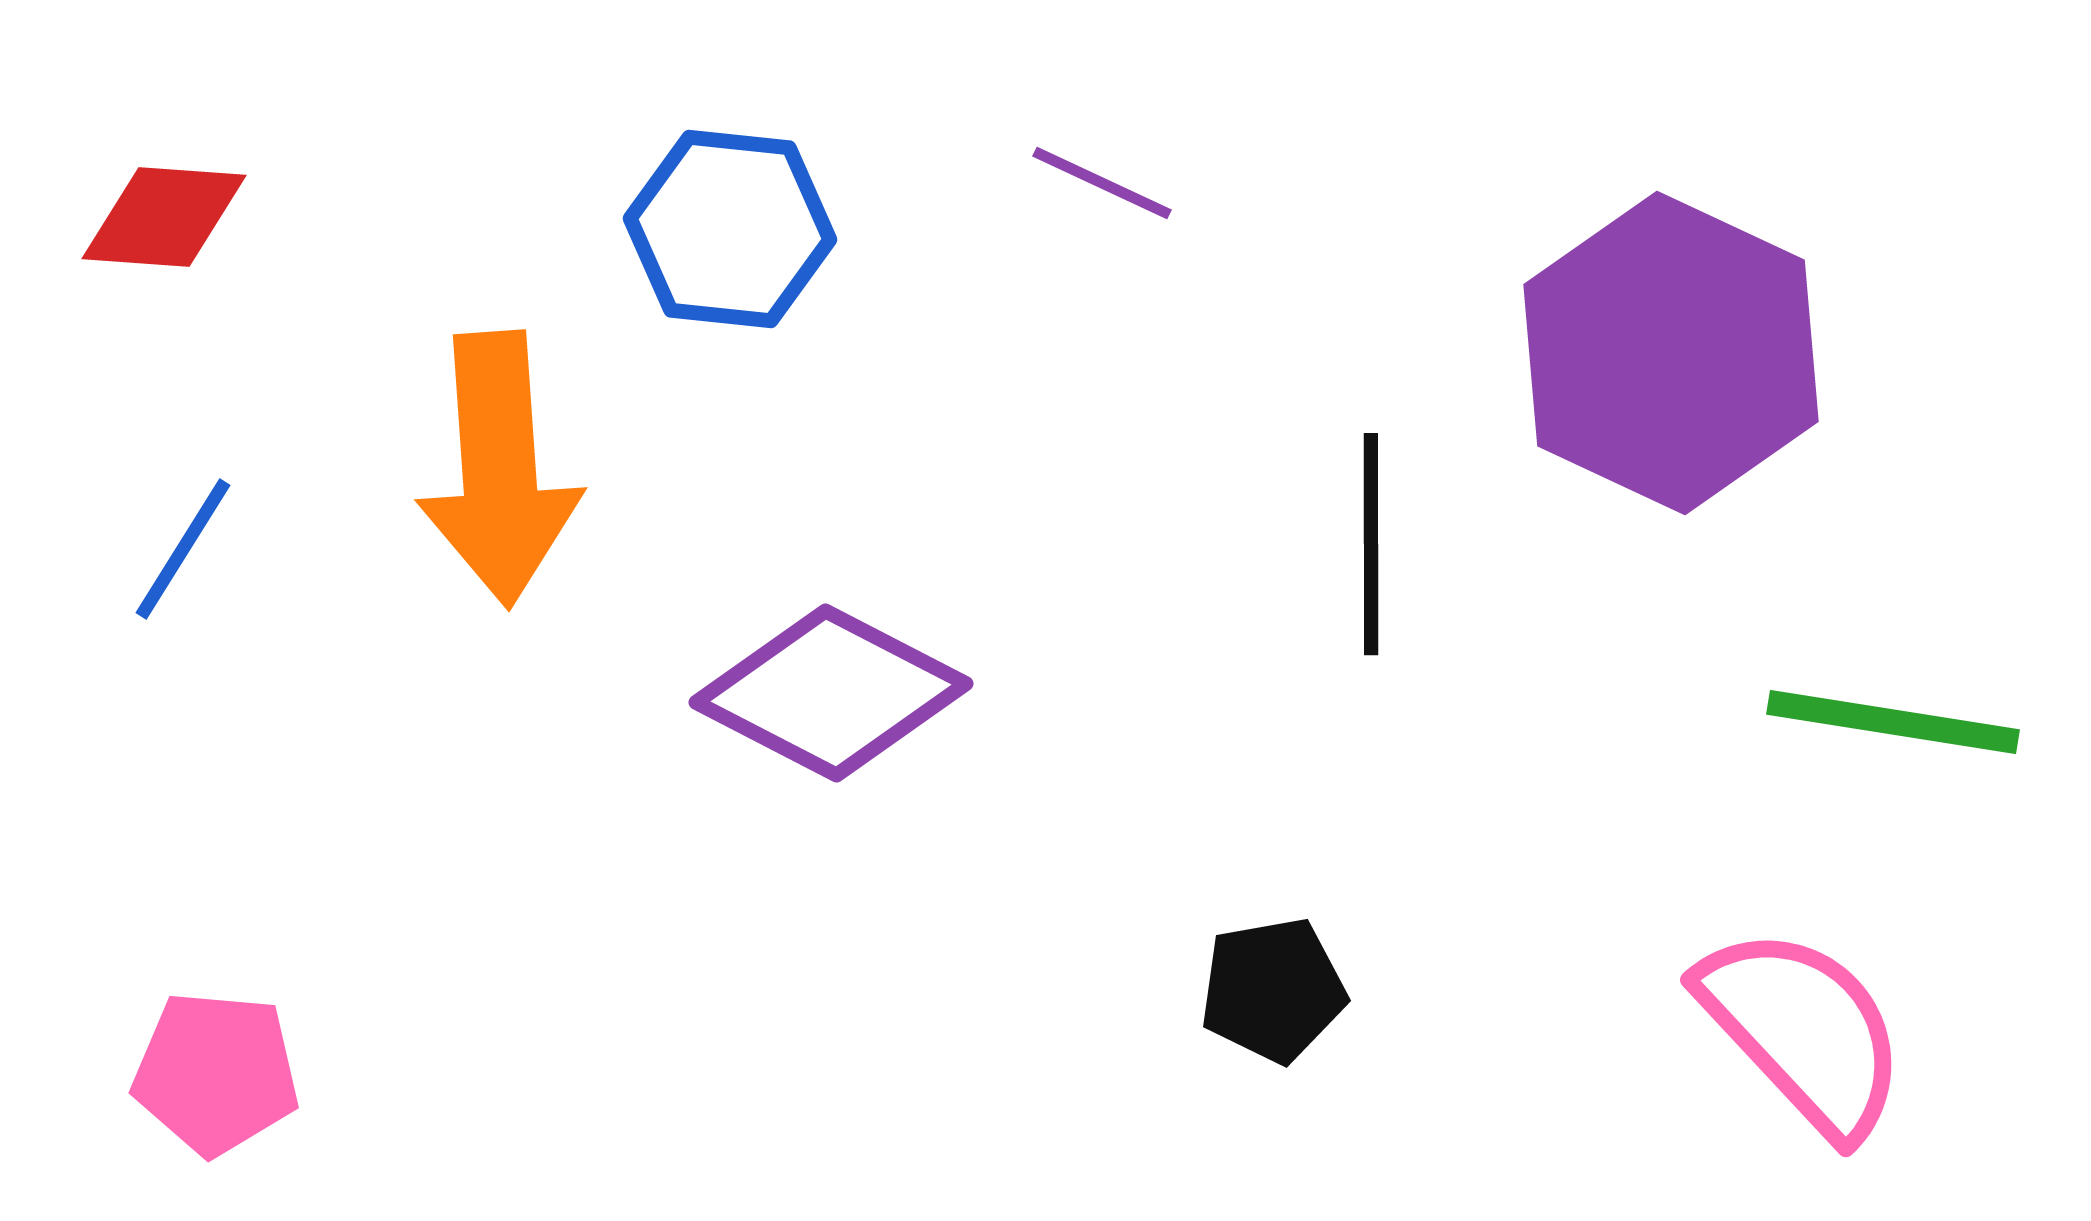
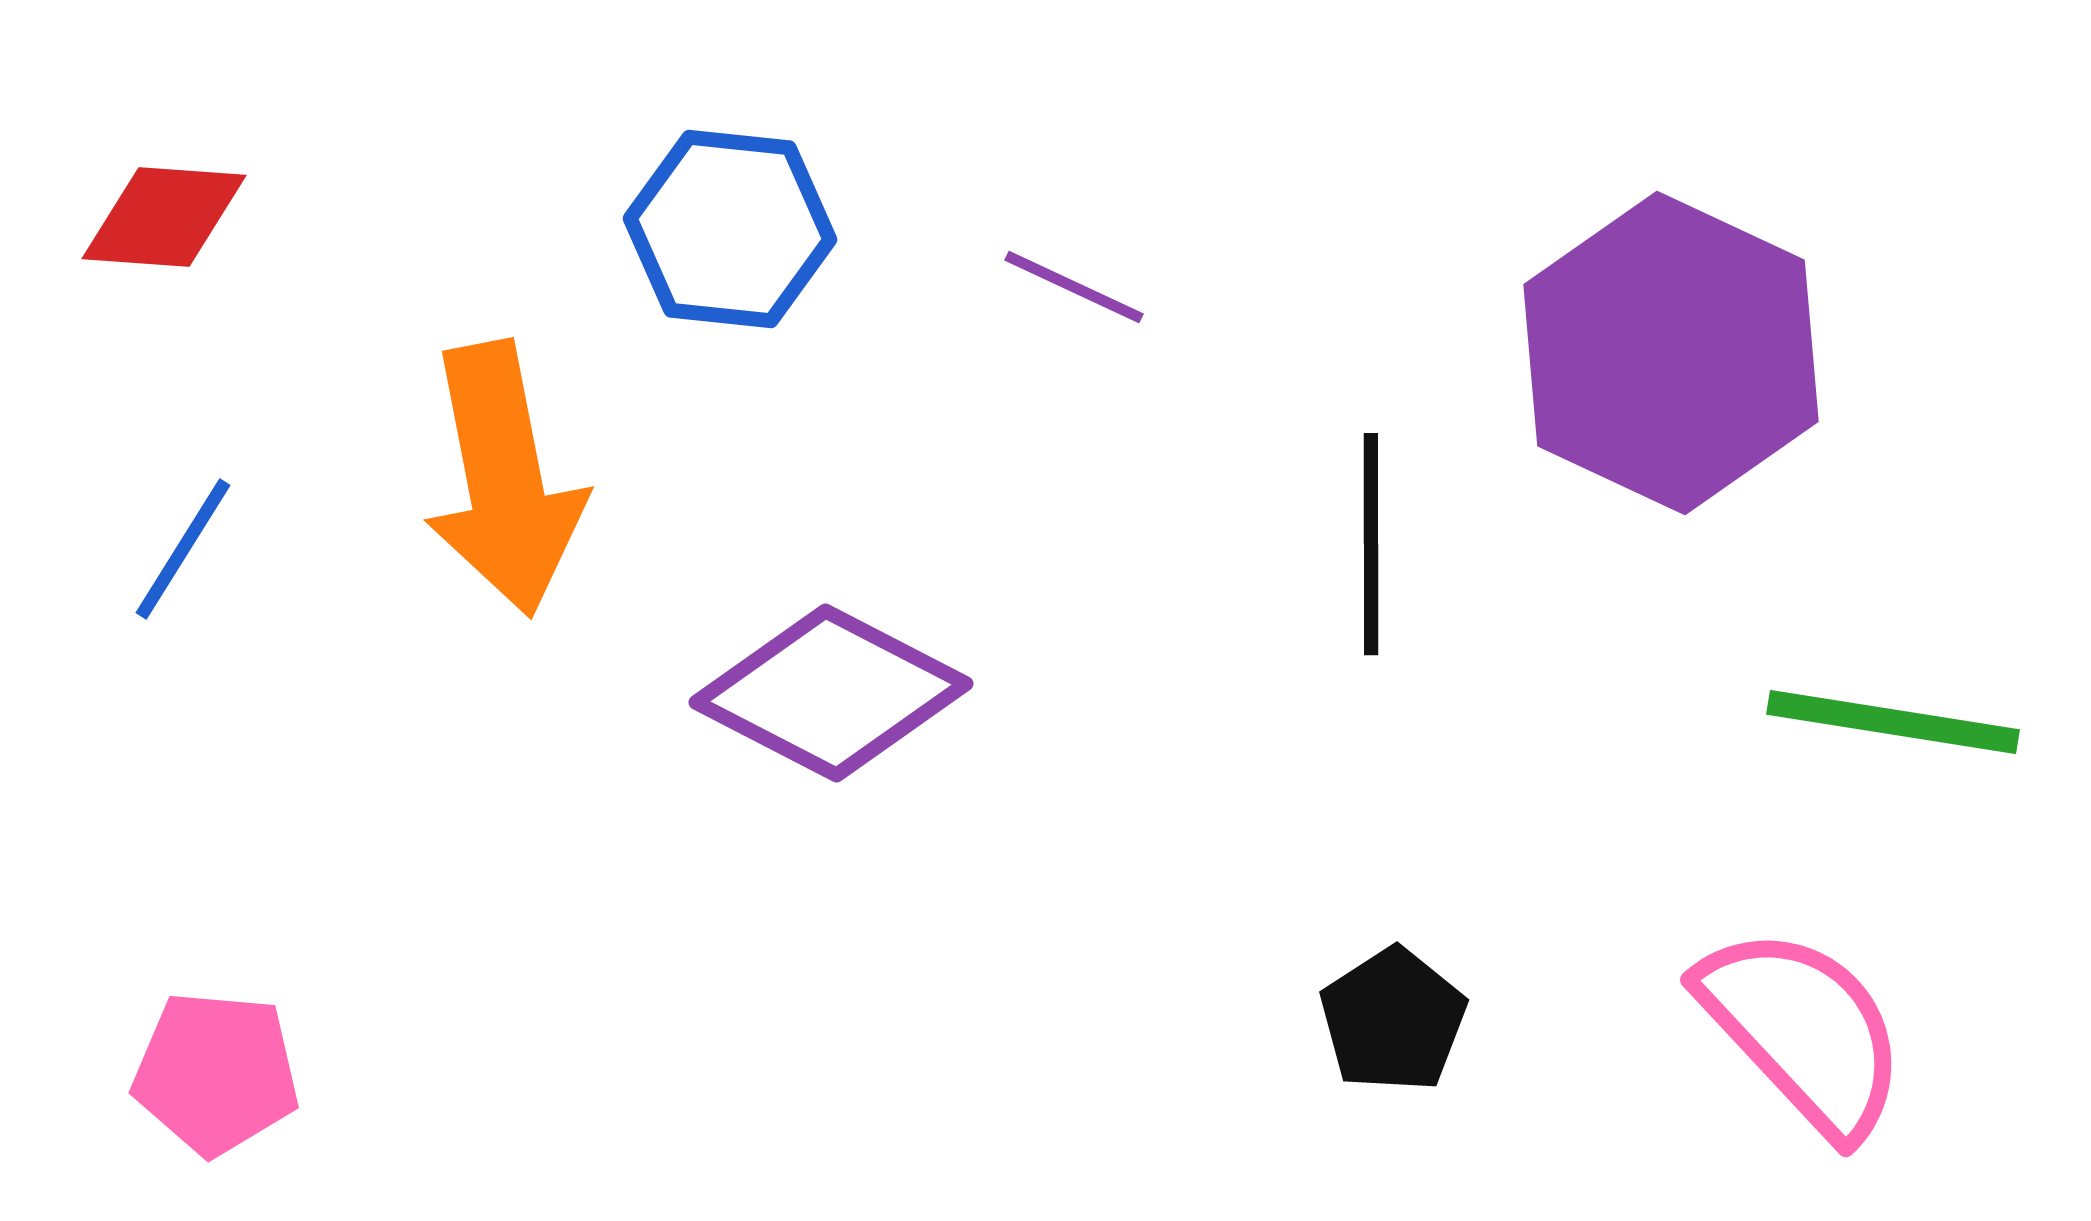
purple line: moved 28 px left, 104 px down
orange arrow: moved 5 px right, 10 px down; rotated 7 degrees counterclockwise
black pentagon: moved 120 px right, 30 px down; rotated 23 degrees counterclockwise
